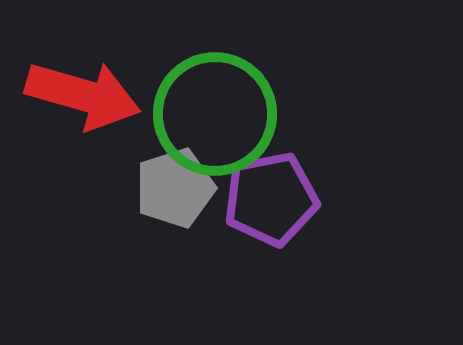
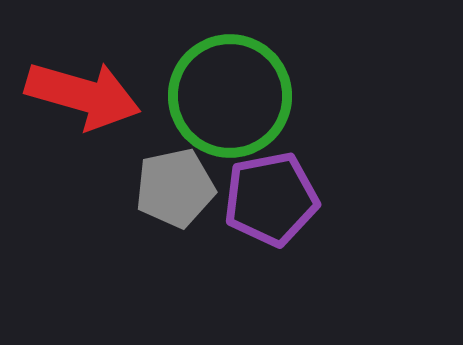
green circle: moved 15 px right, 18 px up
gray pentagon: rotated 6 degrees clockwise
